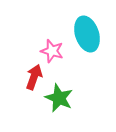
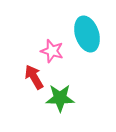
red arrow: rotated 50 degrees counterclockwise
green star: moved 1 px right; rotated 24 degrees counterclockwise
